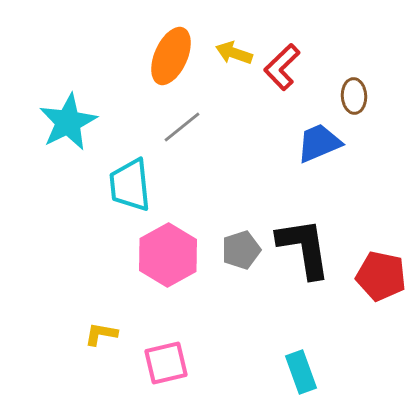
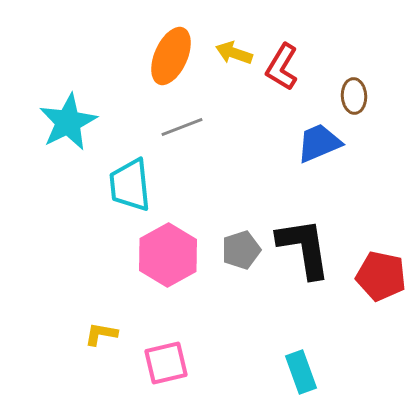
red L-shape: rotated 15 degrees counterclockwise
gray line: rotated 18 degrees clockwise
